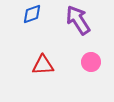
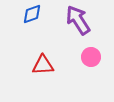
pink circle: moved 5 px up
